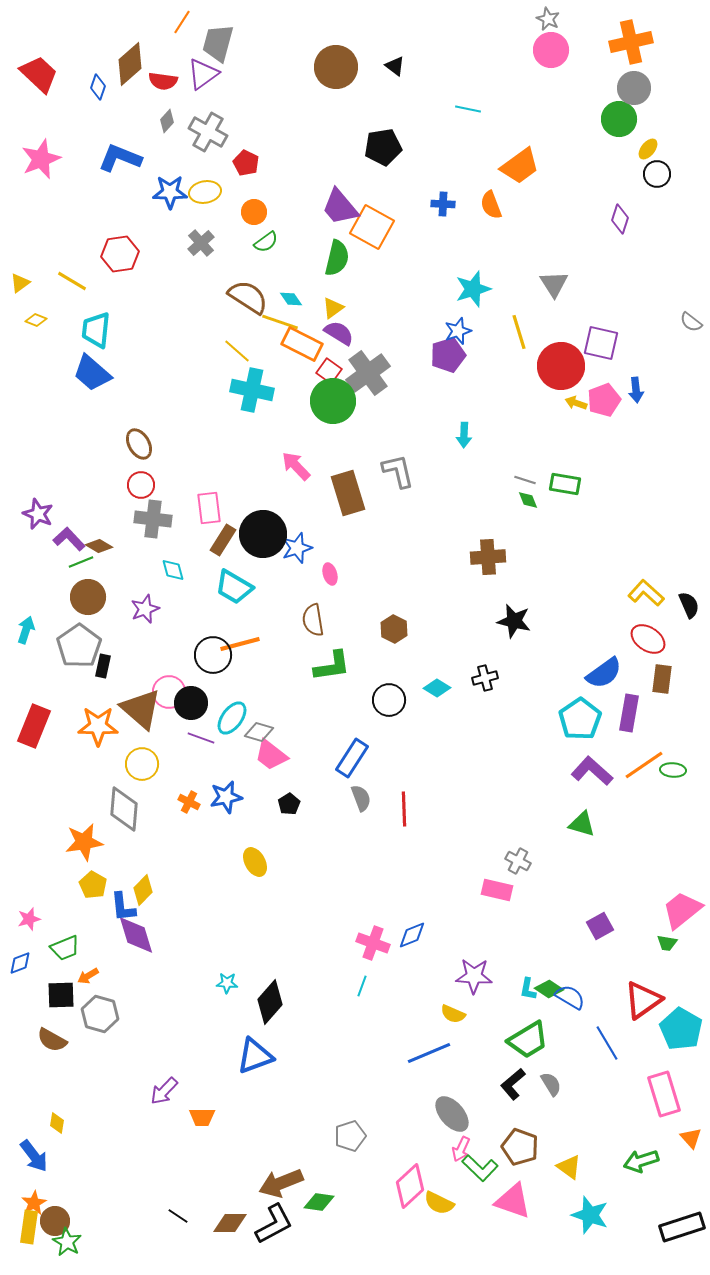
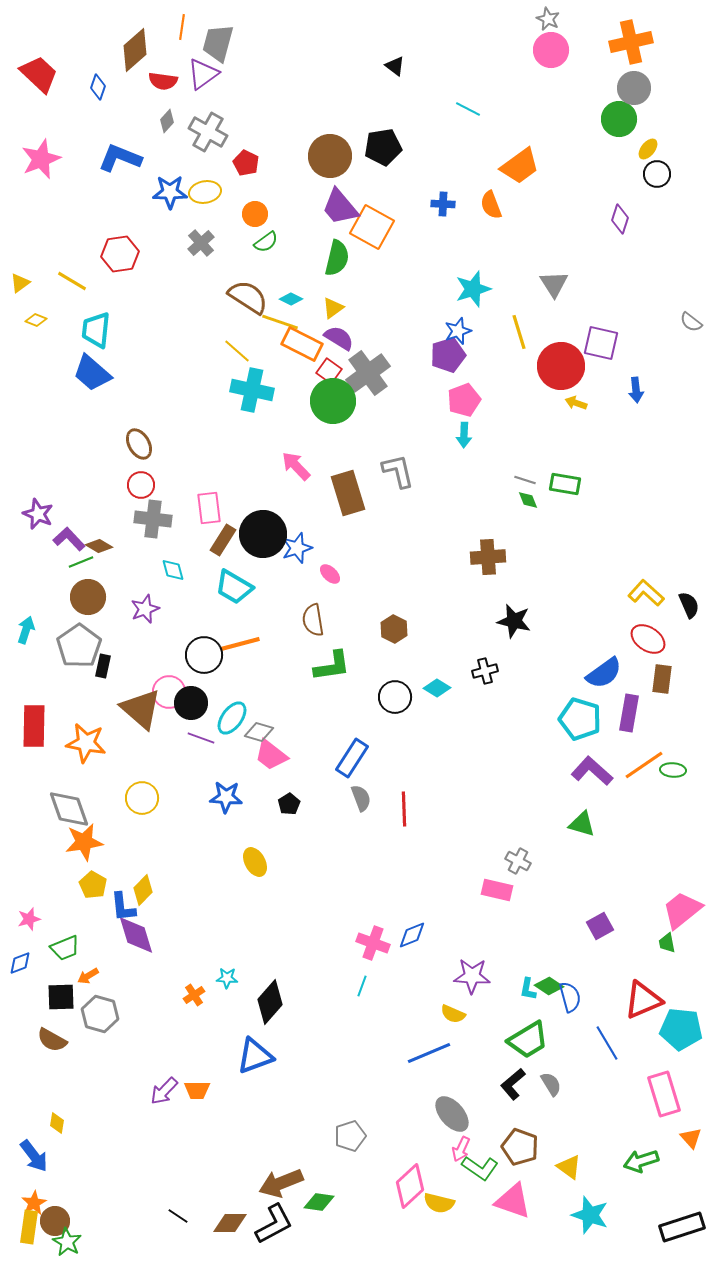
orange line at (182, 22): moved 5 px down; rotated 25 degrees counterclockwise
brown diamond at (130, 64): moved 5 px right, 14 px up
brown circle at (336, 67): moved 6 px left, 89 px down
cyan line at (468, 109): rotated 15 degrees clockwise
orange circle at (254, 212): moved 1 px right, 2 px down
cyan diamond at (291, 299): rotated 30 degrees counterclockwise
purple semicircle at (339, 333): moved 5 px down
pink pentagon at (604, 400): moved 140 px left
pink ellipse at (330, 574): rotated 30 degrees counterclockwise
black circle at (213, 655): moved 9 px left
black cross at (485, 678): moved 7 px up
black circle at (389, 700): moved 6 px right, 3 px up
cyan pentagon at (580, 719): rotated 21 degrees counterclockwise
red rectangle at (34, 726): rotated 21 degrees counterclockwise
orange star at (98, 726): moved 12 px left, 17 px down; rotated 9 degrees clockwise
yellow circle at (142, 764): moved 34 px down
blue star at (226, 797): rotated 16 degrees clockwise
orange cross at (189, 802): moved 5 px right, 193 px down; rotated 30 degrees clockwise
gray diamond at (124, 809): moved 55 px left; rotated 24 degrees counterclockwise
green trapezoid at (667, 943): rotated 70 degrees clockwise
purple star at (474, 976): moved 2 px left
cyan star at (227, 983): moved 5 px up
green diamond at (549, 989): moved 3 px up
black square at (61, 995): moved 2 px down
blue semicircle at (570, 997): rotated 44 degrees clockwise
red triangle at (643, 1000): rotated 12 degrees clockwise
cyan pentagon at (681, 1029): rotated 24 degrees counterclockwise
orange trapezoid at (202, 1117): moved 5 px left, 27 px up
green L-shape at (480, 1168): rotated 9 degrees counterclockwise
yellow semicircle at (439, 1203): rotated 12 degrees counterclockwise
